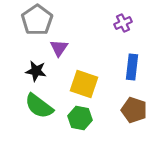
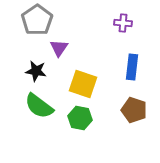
purple cross: rotated 30 degrees clockwise
yellow square: moved 1 px left
